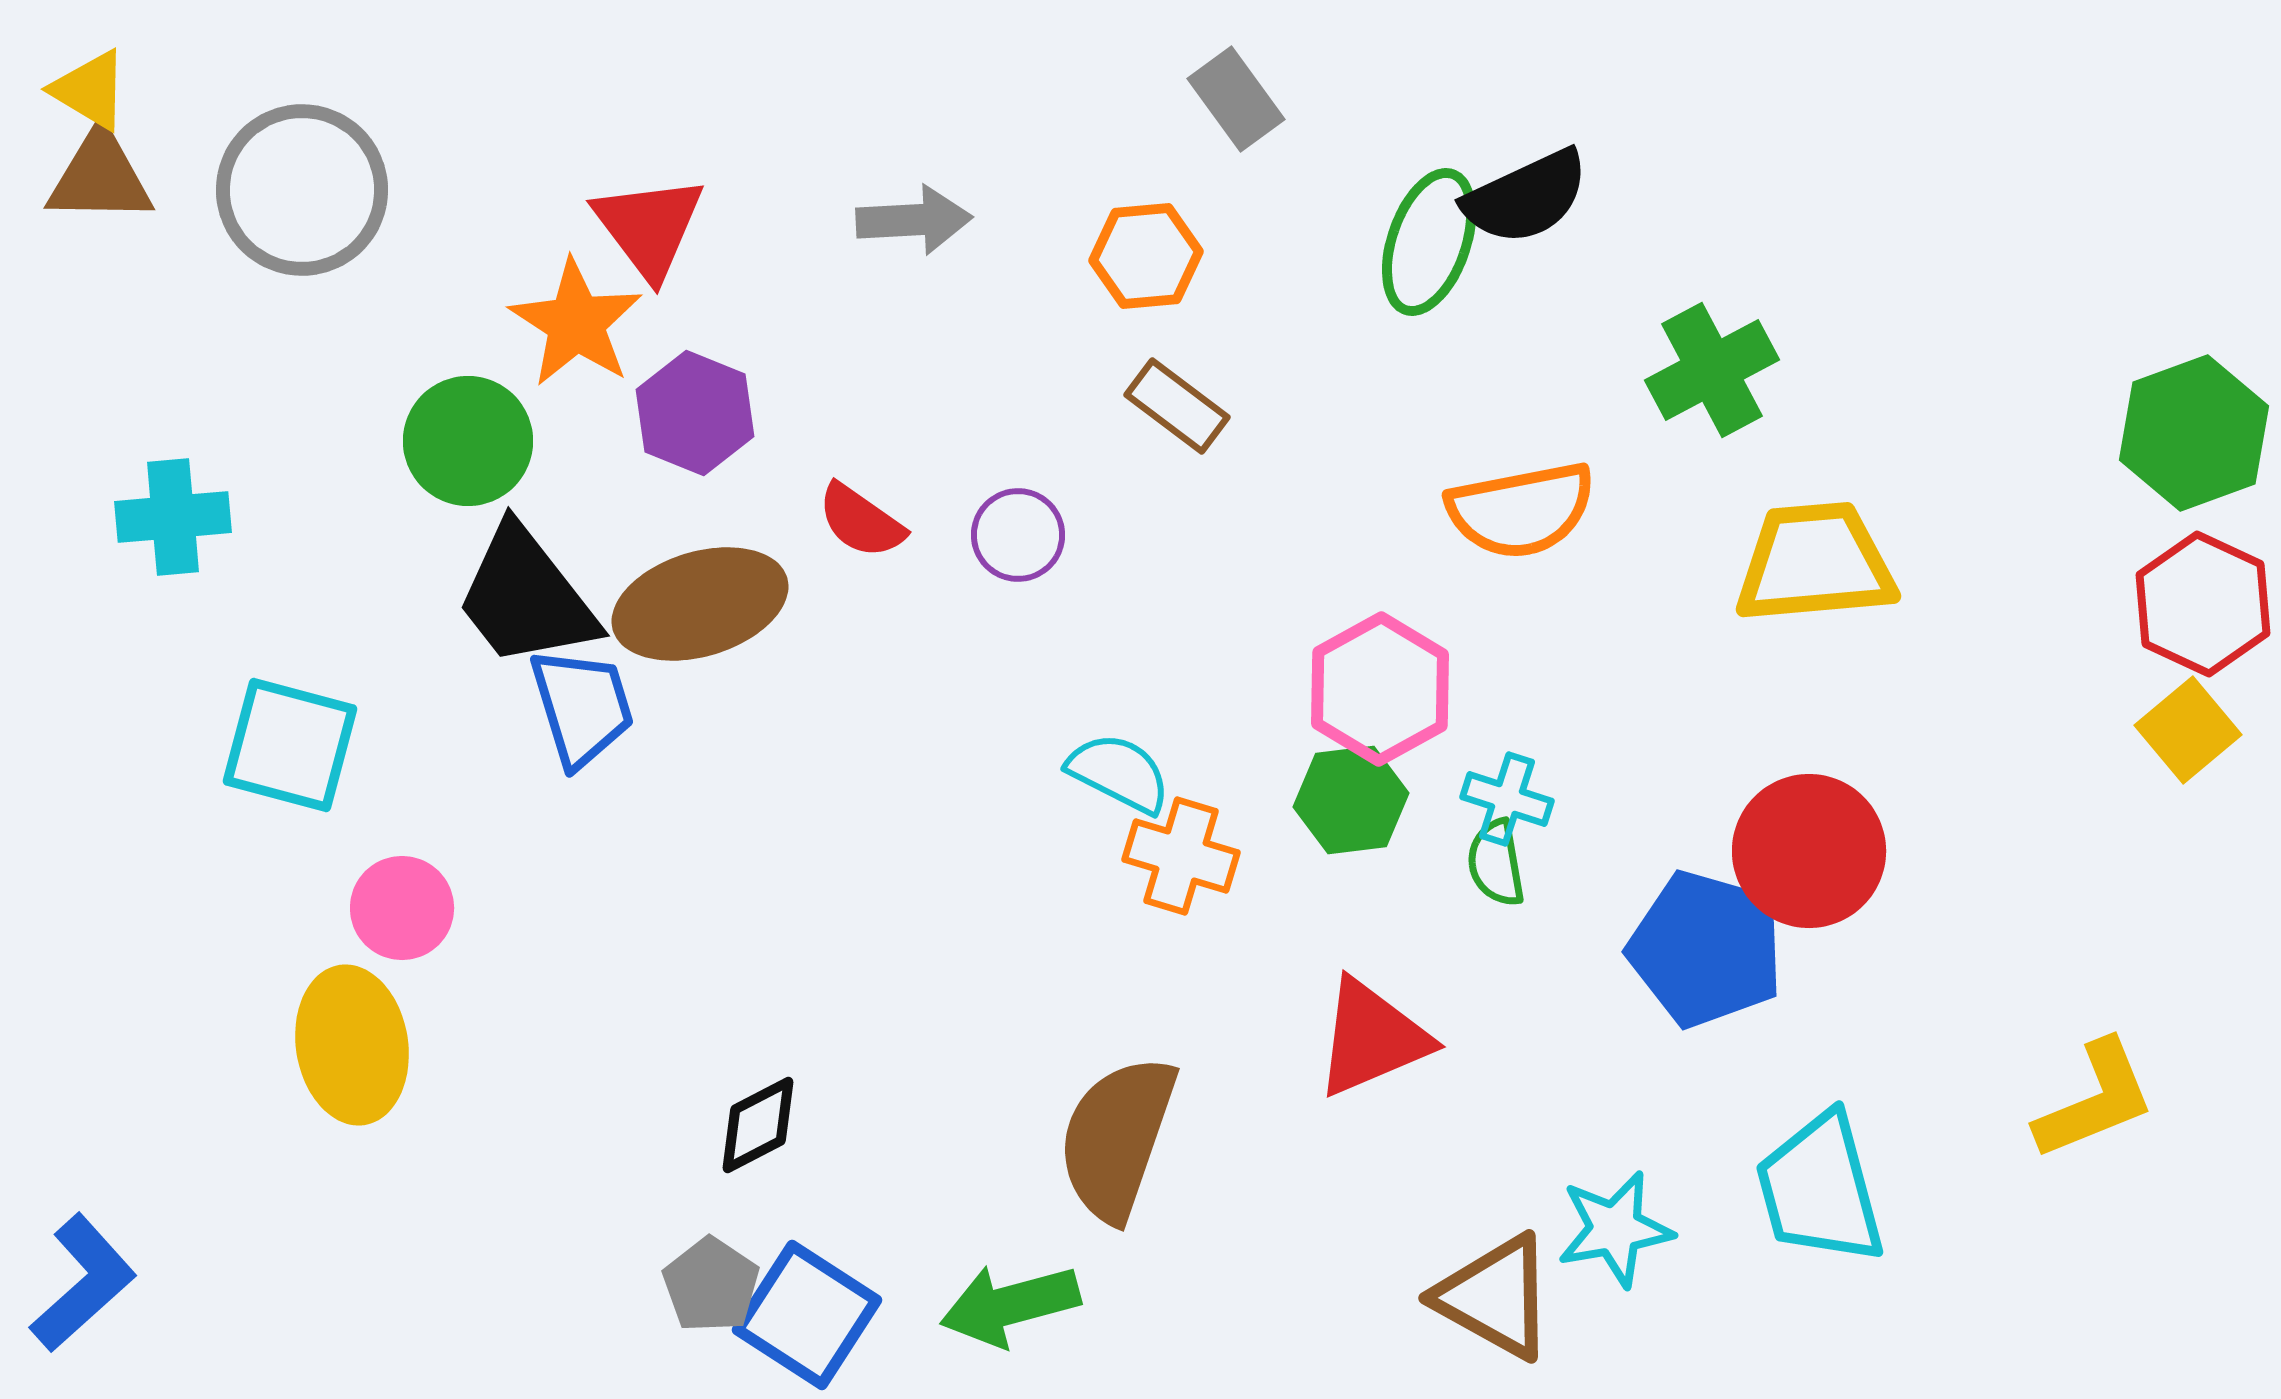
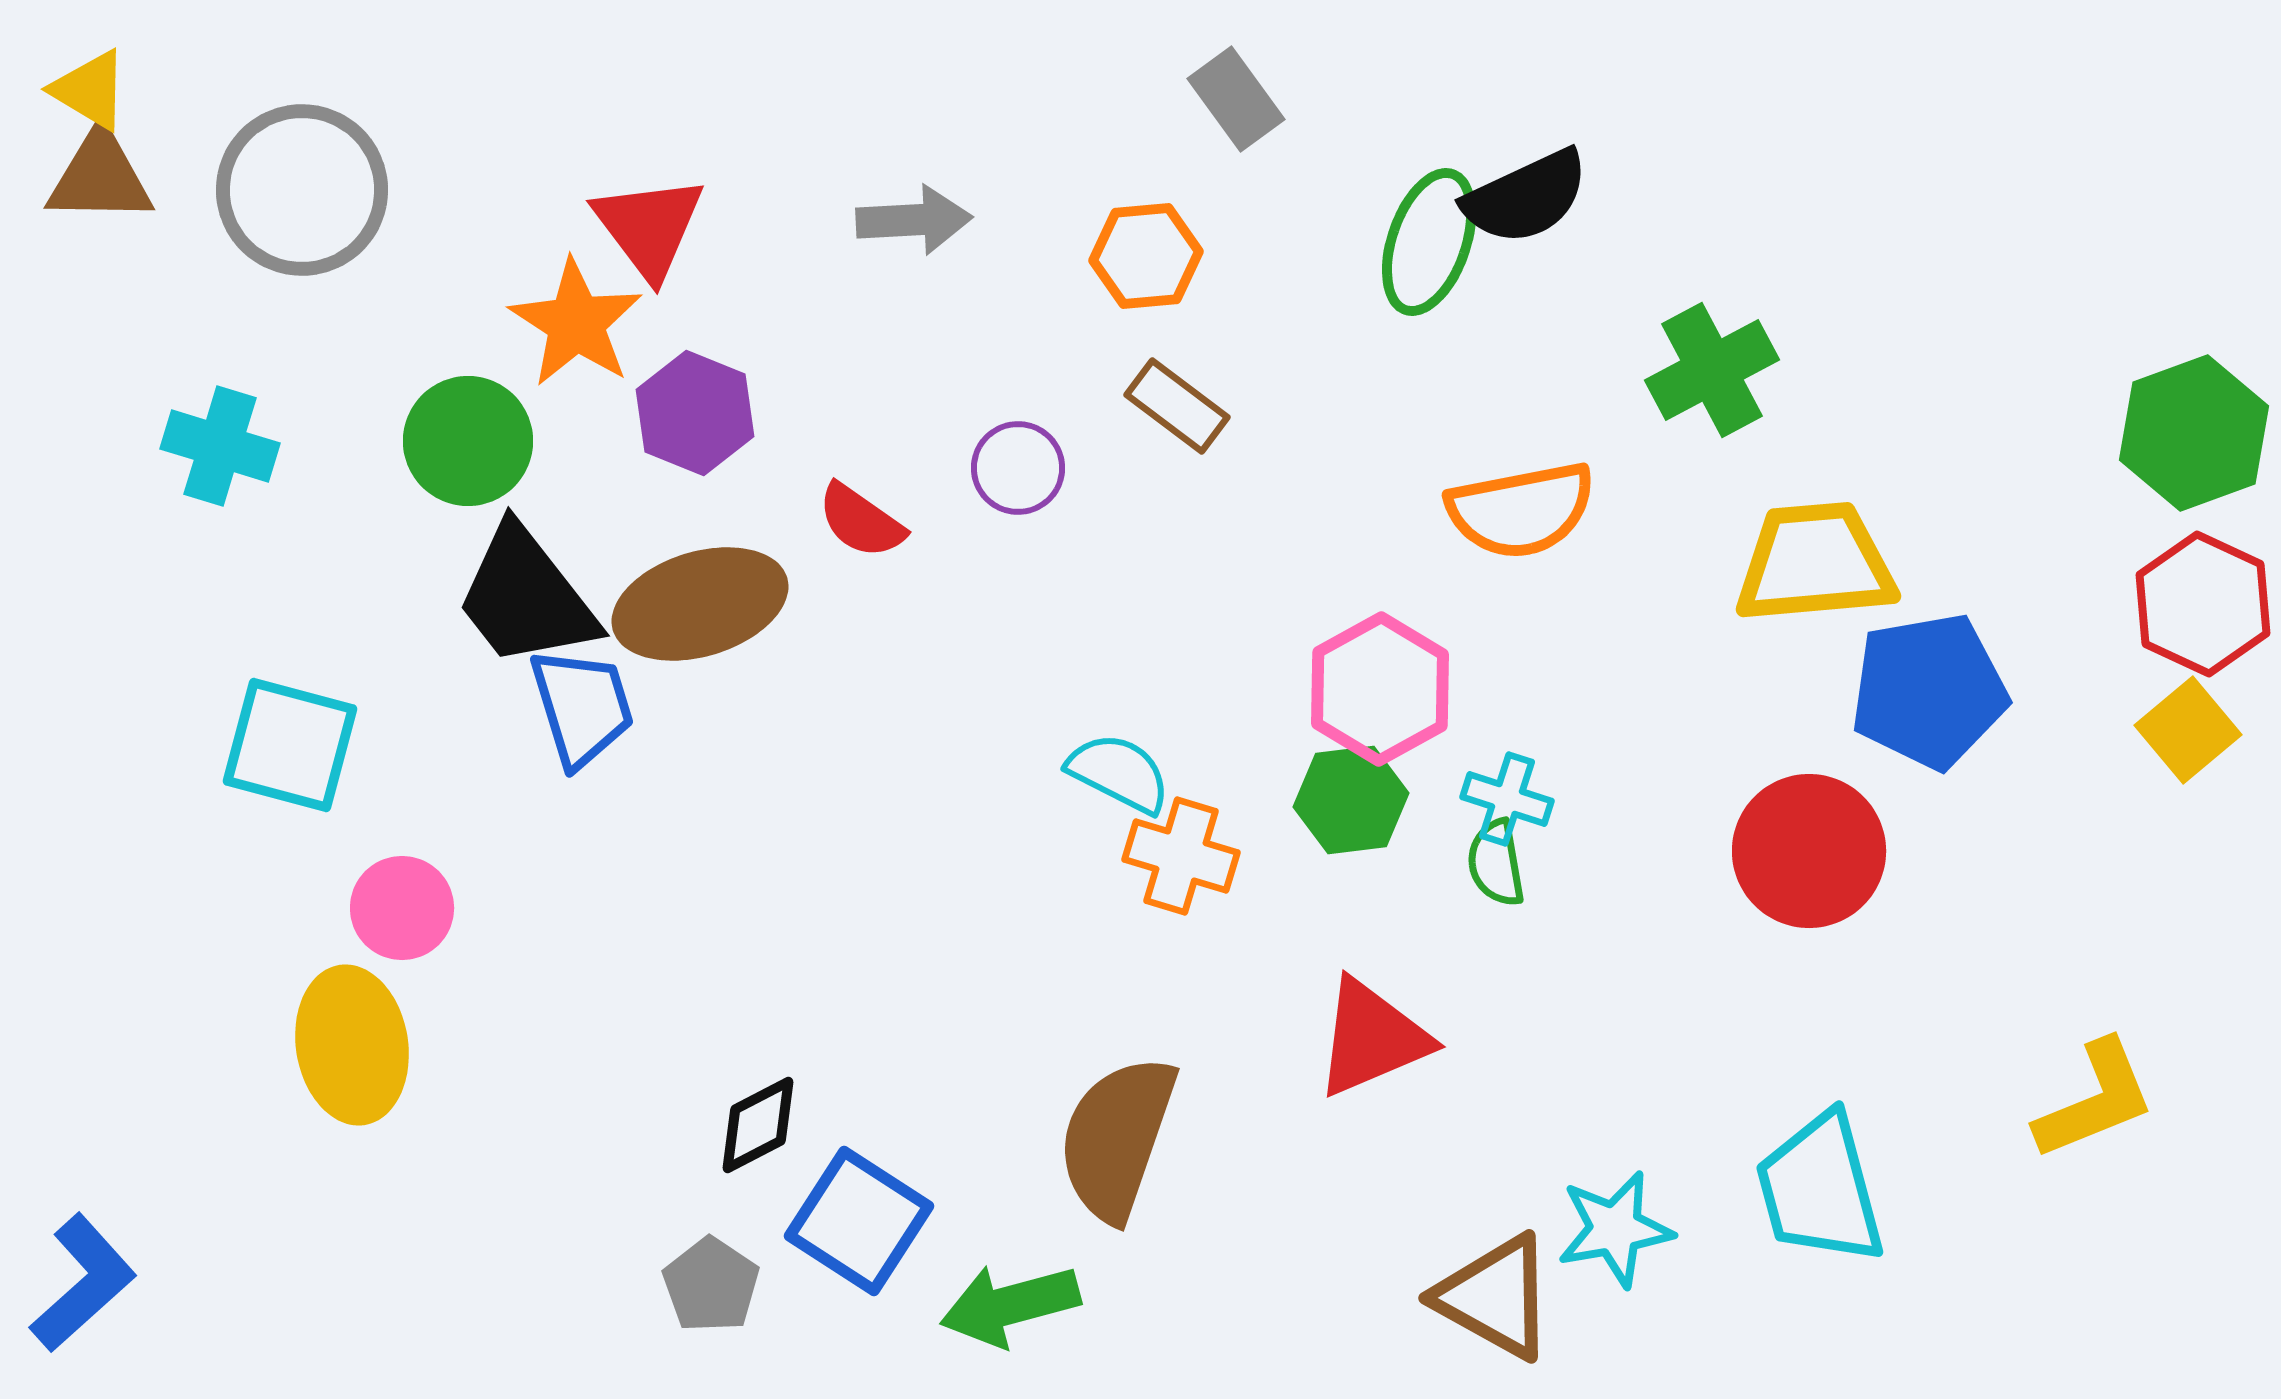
cyan cross at (173, 517): moved 47 px right, 71 px up; rotated 22 degrees clockwise
purple circle at (1018, 535): moved 67 px up
blue pentagon at (1706, 949): moved 223 px right, 258 px up; rotated 26 degrees counterclockwise
blue square at (807, 1315): moved 52 px right, 94 px up
